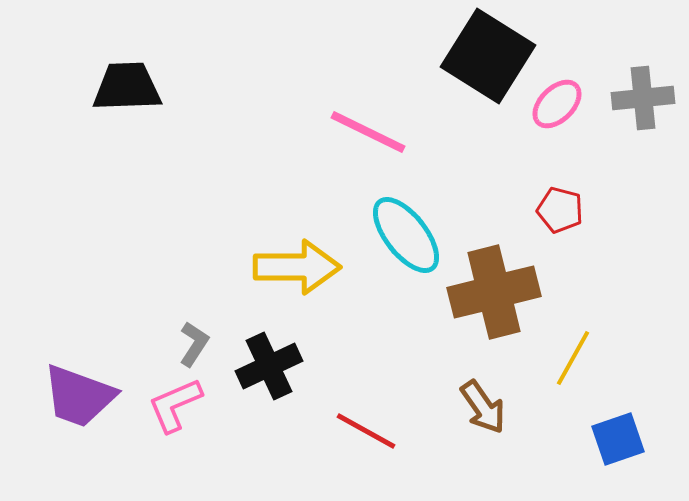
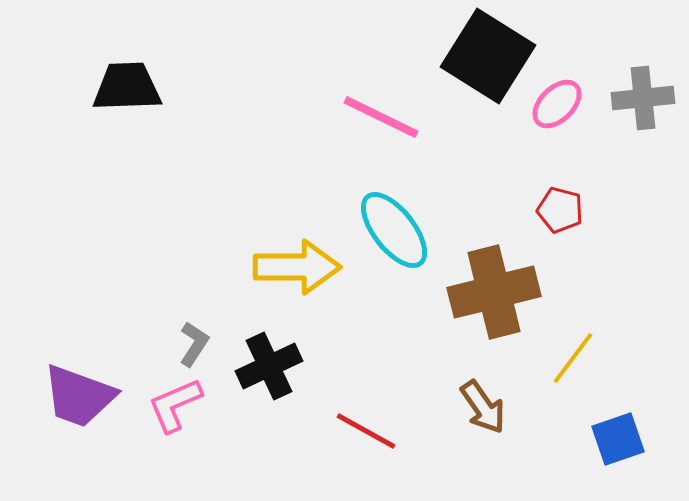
pink line: moved 13 px right, 15 px up
cyan ellipse: moved 12 px left, 5 px up
yellow line: rotated 8 degrees clockwise
